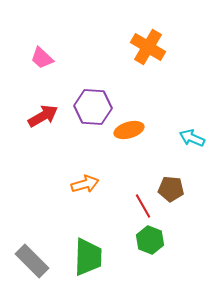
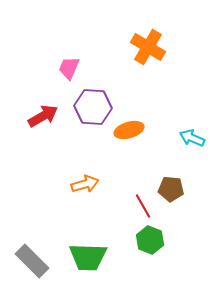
pink trapezoid: moved 27 px right, 10 px down; rotated 70 degrees clockwise
green trapezoid: rotated 90 degrees clockwise
